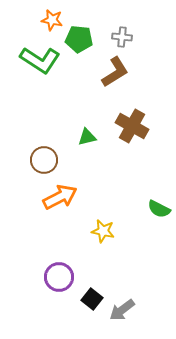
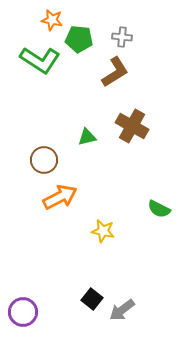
purple circle: moved 36 px left, 35 px down
